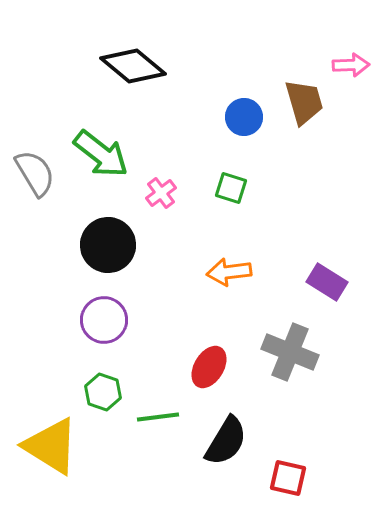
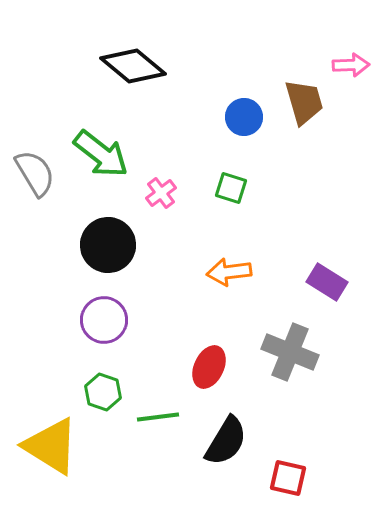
red ellipse: rotated 6 degrees counterclockwise
